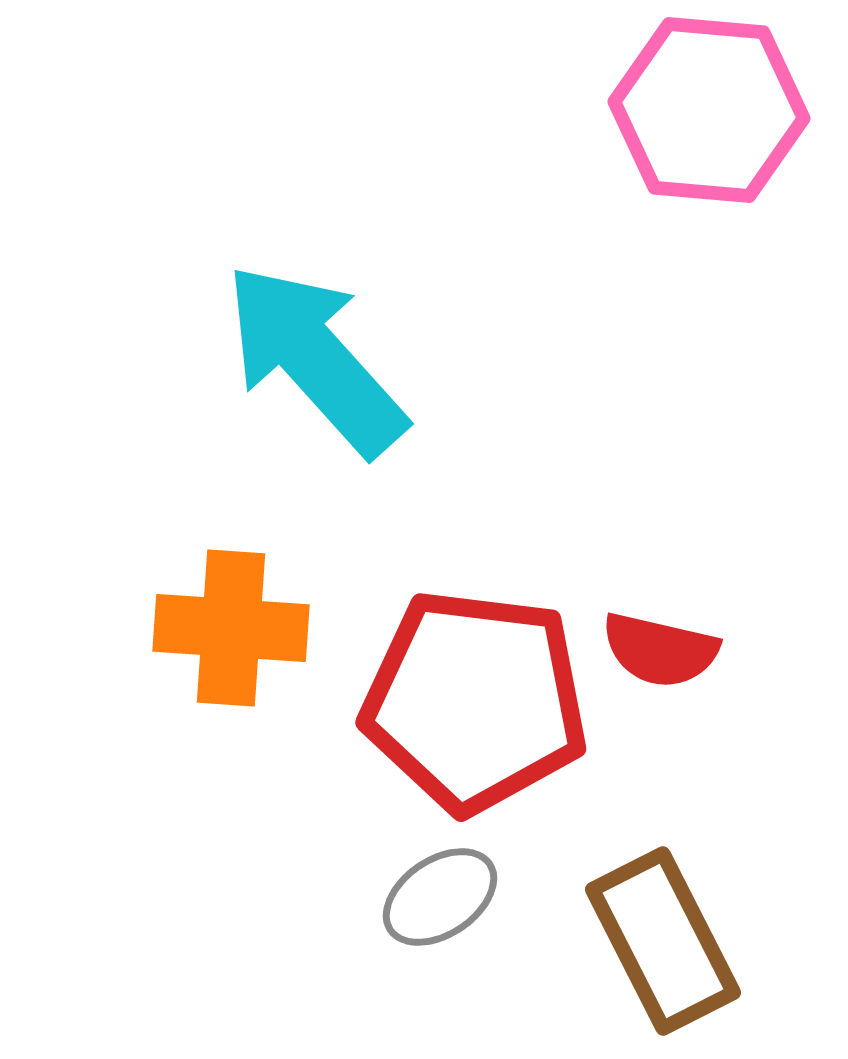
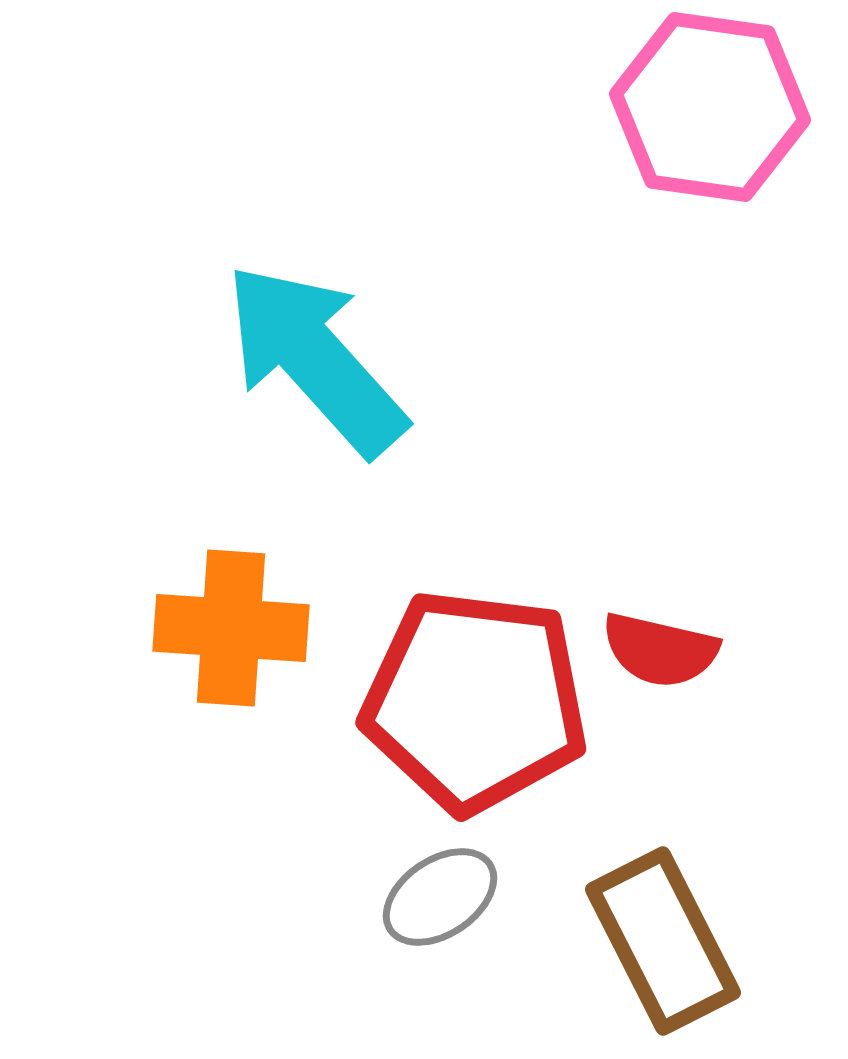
pink hexagon: moved 1 px right, 3 px up; rotated 3 degrees clockwise
